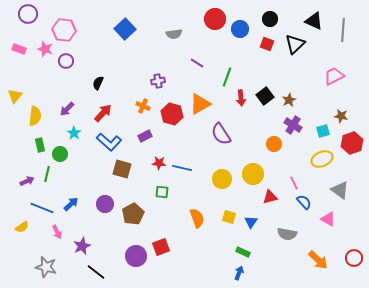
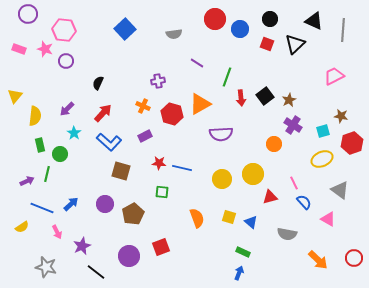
purple semicircle at (221, 134): rotated 60 degrees counterclockwise
brown square at (122, 169): moved 1 px left, 2 px down
blue triangle at (251, 222): rotated 24 degrees counterclockwise
purple circle at (136, 256): moved 7 px left
